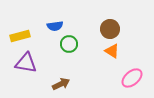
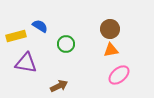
blue semicircle: moved 15 px left; rotated 140 degrees counterclockwise
yellow rectangle: moved 4 px left
green circle: moved 3 px left
orange triangle: moved 1 px left, 1 px up; rotated 42 degrees counterclockwise
pink ellipse: moved 13 px left, 3 px up
brown arrow: moved 2 px left, 2 px down
